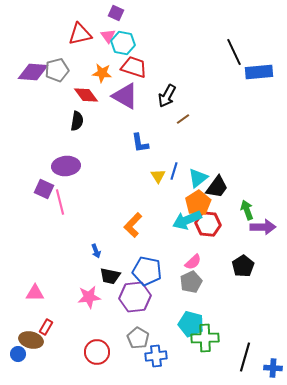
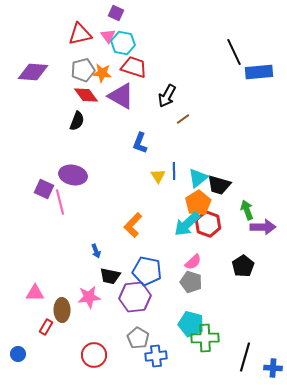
gray pentagon at (57, 70): moved 26 px right
purple triangle at (125, 96): moved 4 px left
black semicircle at (77, 121): rotated 12 degrees clockwise
blue L-shape at (140, 143): rotated 30 degrees clockwise
purple ellipse at (66, 166): moved 7 px right, 9 px down; rotated 16 degrees clockwise
blue line at (174, 171): rotated 18 degrees counterclockwise
black trapezoid at (217, 187): moved 2 px right, 2 px up; rotated 70 degrees clockwise
cyan arrow at (187, 220): moved 4 px down; rotated 20 degrees counterclockwise
red hexagon at (208, 224): rotated 15 degrees clockwise
gray pentagon at (191, 282): rotated 30 degrees counterclockwise
brown ellipse at (31, 340): moved 31 px right, 30 px up; rotated 75 degrees clockwise
red circle at (97, 352): moved 3 px left, 3 px down
